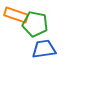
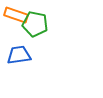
blue trapezoid: moved 25 px left, 6 px down
